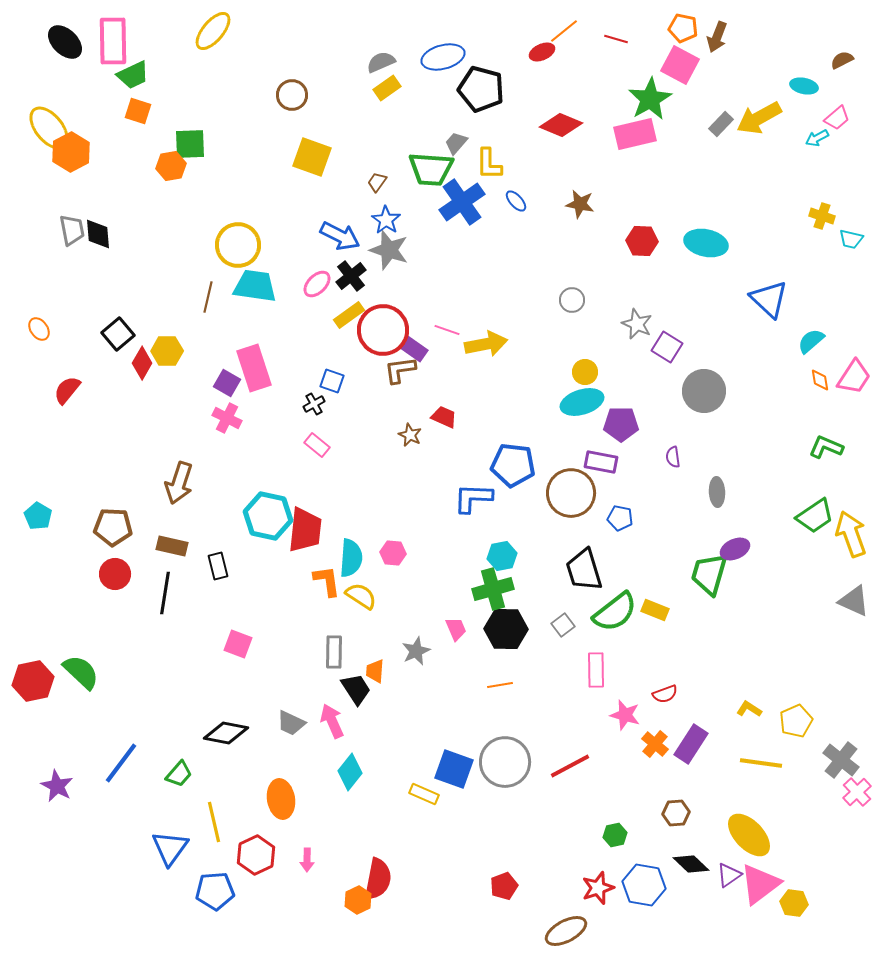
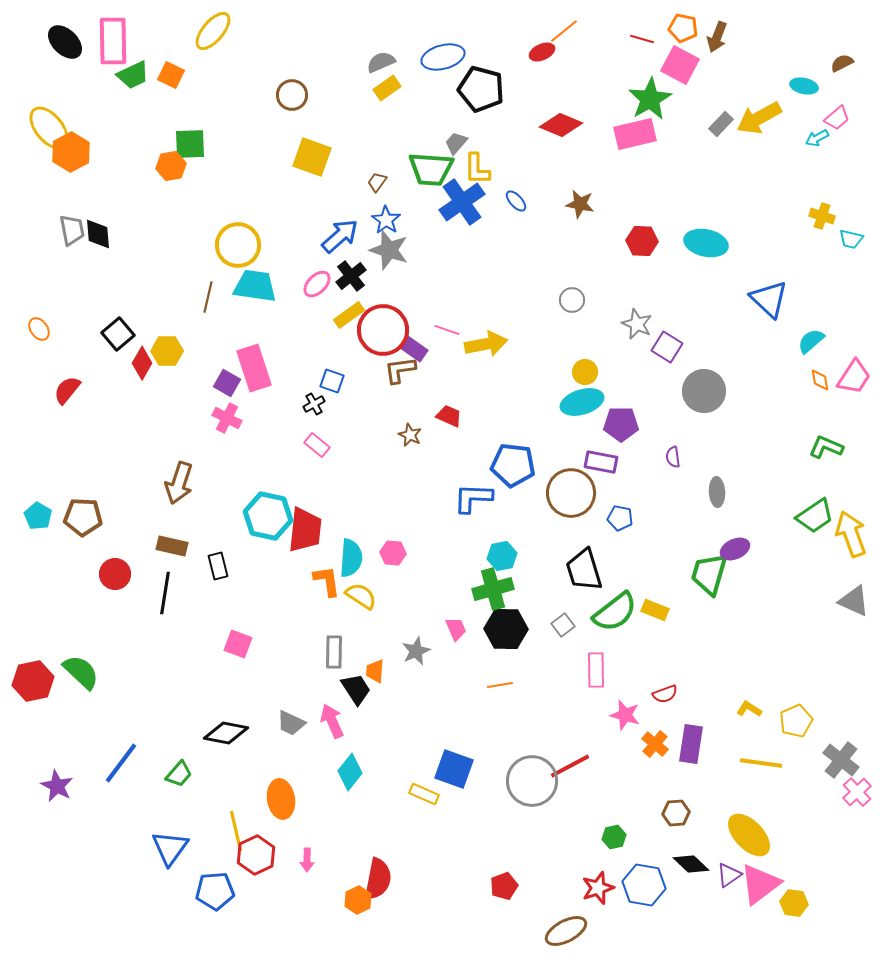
red line at (616, 39): moved 26 px right
brown semicircle at (842, 60): moved 3 px down
orange square at (138, 111): moved 33 px right, 36 px up; rotated 8 degrees clockwise
yellow L-shape at (489, 164): moved 12 px left, 5 px down
blue arrow at (340, 236): rotated 69 degrees counterclockwise
red trapezoid at (444, 417): moved 5 px right, 1 px up
brown pentagon at (113, 527): moved 30 px left, 10 px up
purple rectangle at (691, 744): rotated 24 degrees counterclockwise
gray circle at (505, 762): moved 27 px right, 19 px down
yellow line at (214, 822): moved 22 px right, 9 px down
green hexagon at (615, 835): moved 1 px left, 2 px down
